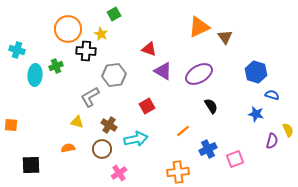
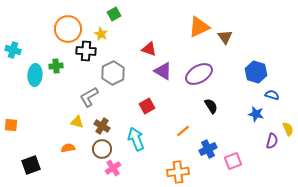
cyan cross: moved 4 px left
green cross: rotated 16 degrees clockwise
gray hexagon: moved 1 px left, 2 px up; rotated 20 degrees counterclockwise
gray L-shape: moved 1 px left
brown cross: moved 7 px left, 1 px down
yellow semicircle: moved 1 px up
cyan arrow: rotated 100 degrees counterclockwise
pink square: moved 2 px left, 2 px down
black square: rotated 18 degrees counterclockwise
pink cross: moved 6 px left, 5 px up
